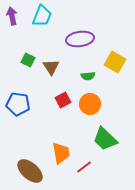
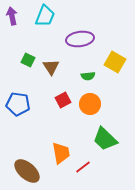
cyan trapezoid: moved 3 px right
red line: moved 1 px left
brown ellipse: moved 3 px left
